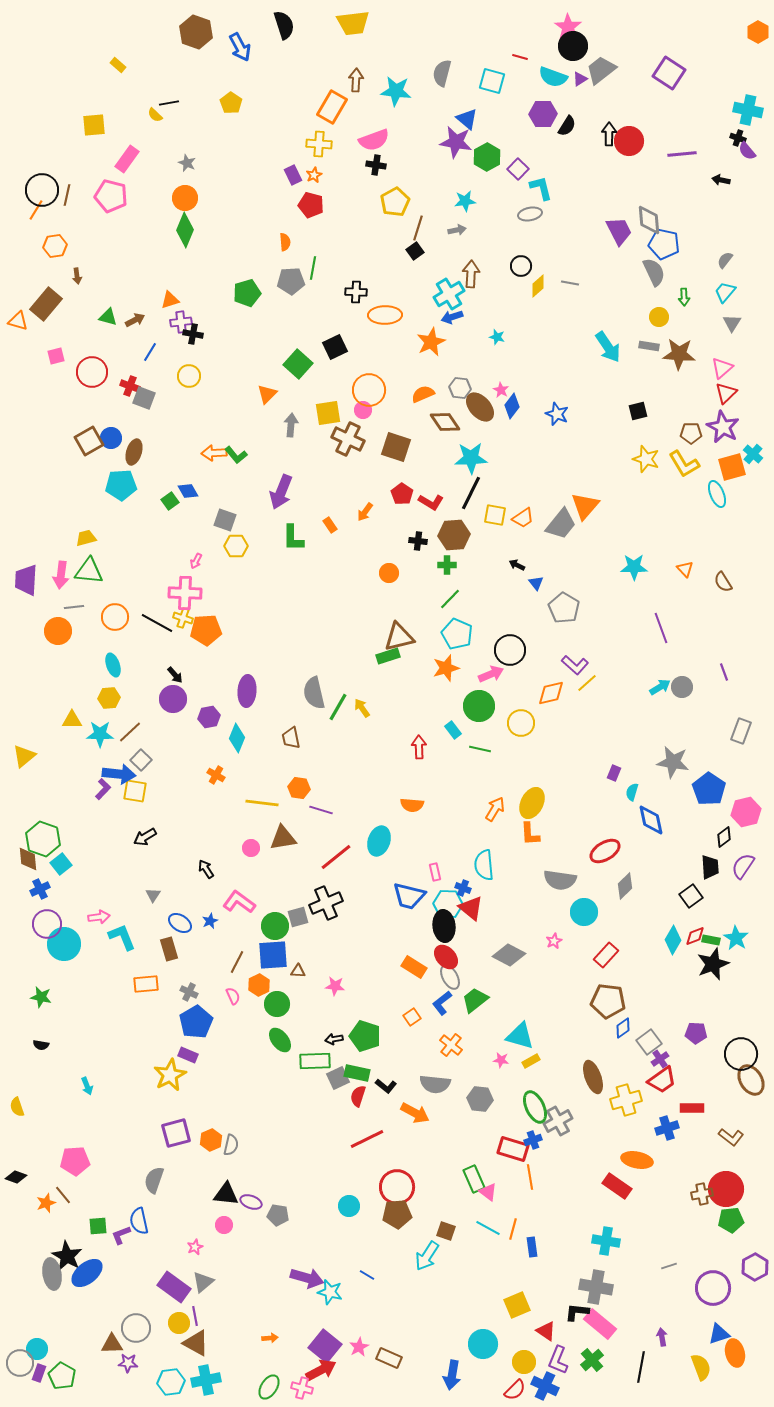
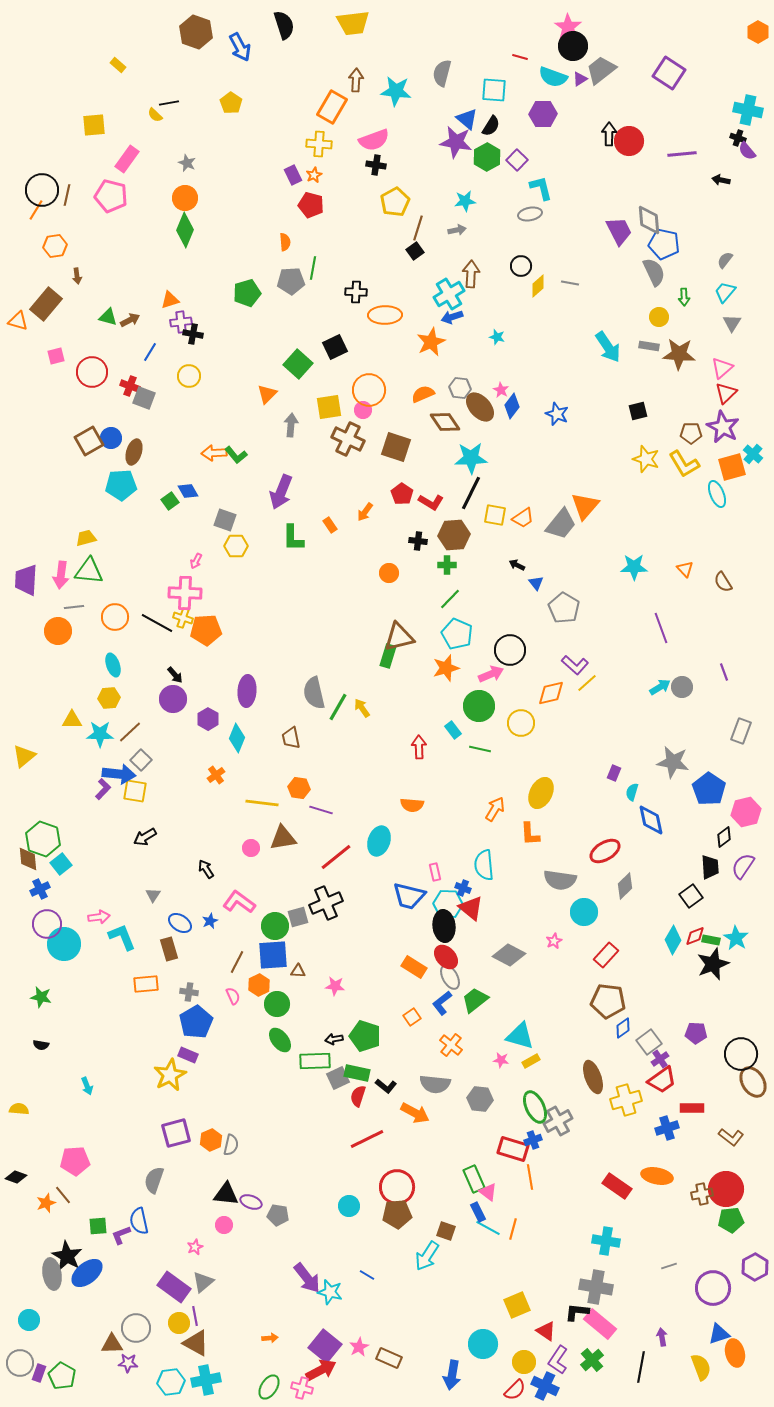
cyan square at (492, 81): moved 2 px right, 9 px down; rotated 12 degrees counterclockwise
black semicircle at (567, 126): moved 76 px left
purple square at (518, 169): moved 1 px left, 9 px up
brown arrow at (135, 320): moved 5 px left
yellow square at (328, 413): moved 1 px right, 6 px up
green rectangle at (388, 656): rotated 55 degrees counterclockwise
purple hexagon at (209, 717): moved 1 px left, 2 px down; rotated 20 degrees counterclockwise
orange cross at (216, 775): rotated 24 degrees clockwise
yellow ellipse at (532, 803): moved 9 px right, 10 px up
gray cross at (189, 992): rotated 18 degrees counterclockwise
brown ellipse at (751, 1080): moved 2 px right, 2 px down
yellow semicircle at (17, 1107): moved 2 px right, 2 px down; rotated 114 degrees clockwise
orange ellipse at (637, 1160): moved 20 px right, 16 px down
blue rectangle at (532, 1247): moved 54 px left, 35 px up; rotated 18 degrees counterclockwise
purple arrow at (307, 1278): rotated 36 degrees clockwise
cyan circle at (37, 1349): moved 8 px left, 29 px up
purple L-shape at (558, 1360): rotated 12 degrees clockwise
